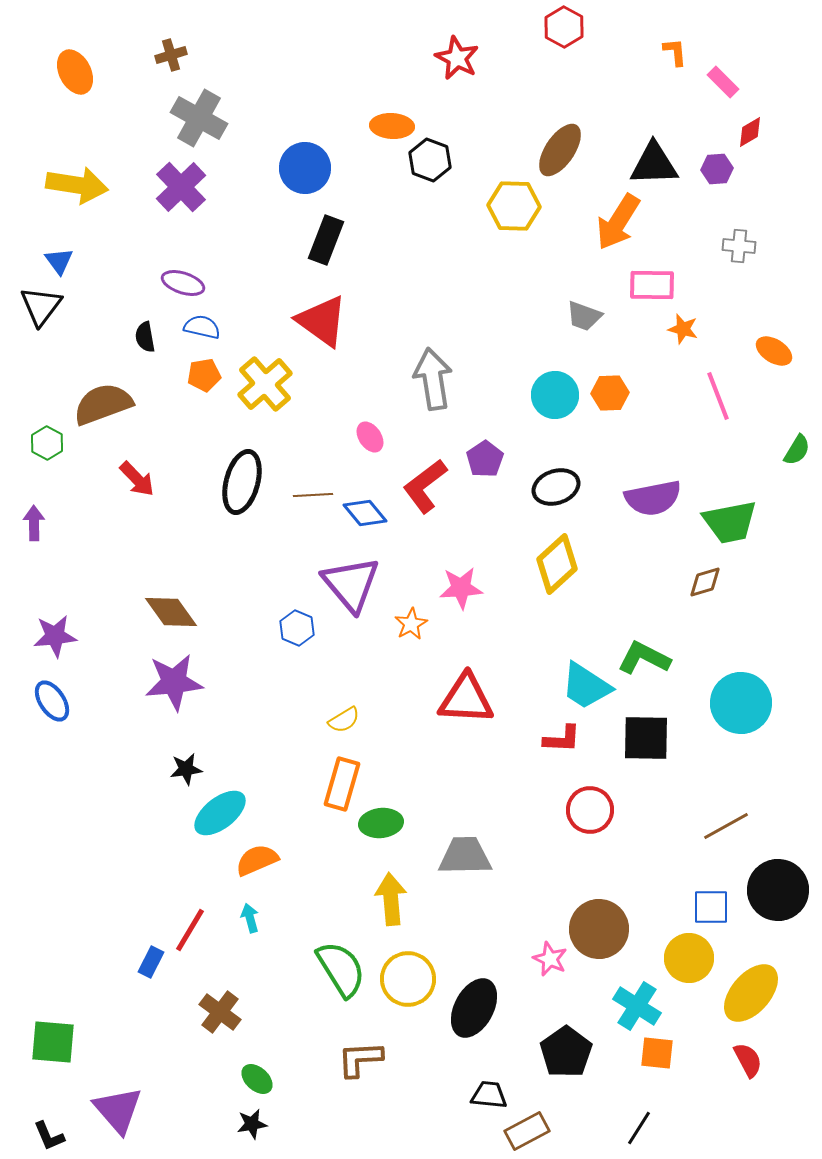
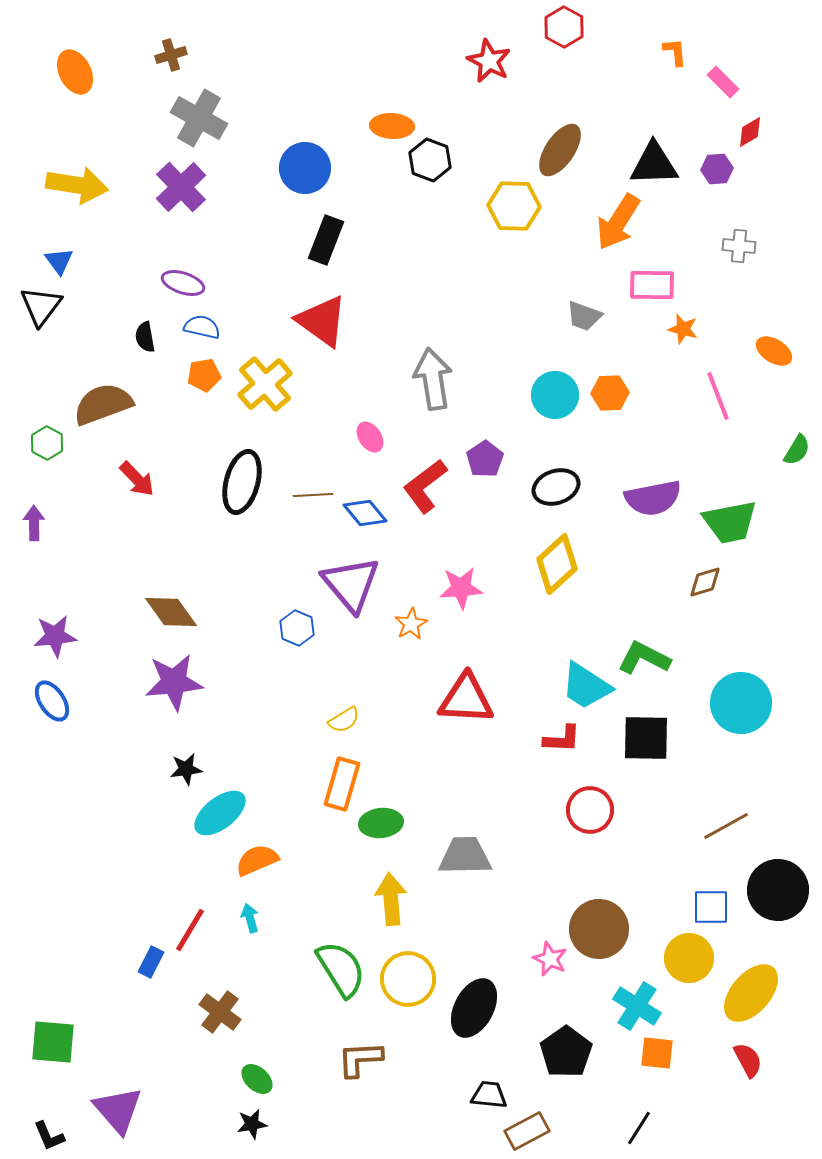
red star at (457, 58): moved 32 px right, 3 px down
